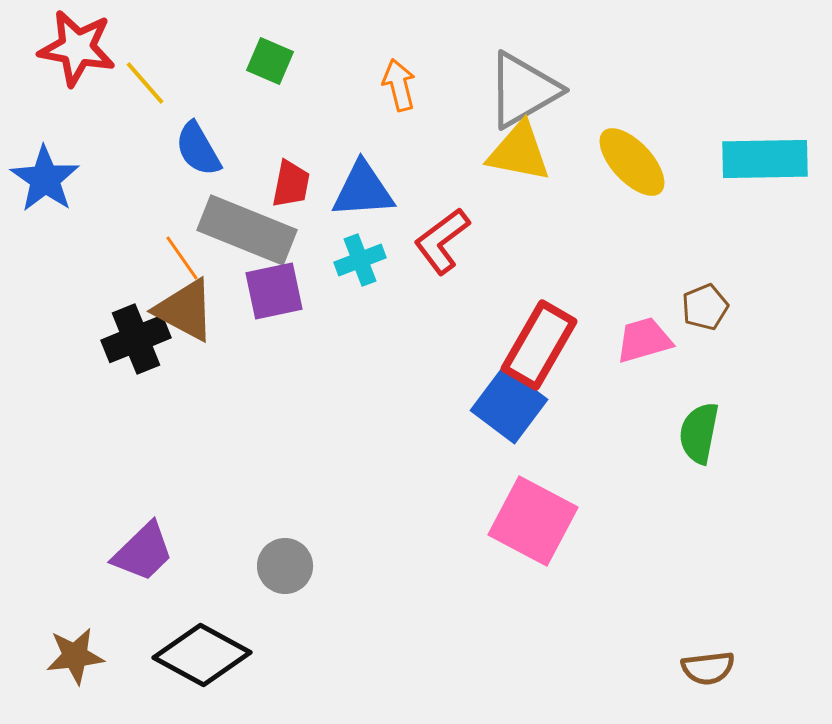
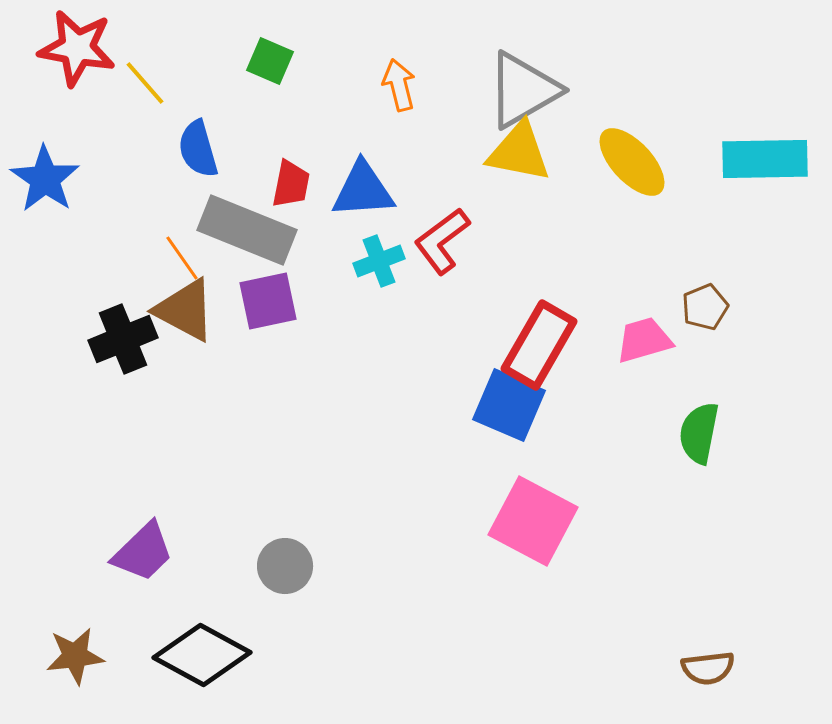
blue semicircle: rotated 14 degrees clockwise
cyan cross: moved 19 px right, 1 px down
purple square: moved 6 px left, 10 px down
black cross: moved 13 px left
blue square: rotated 14 degrees counterclockwise
